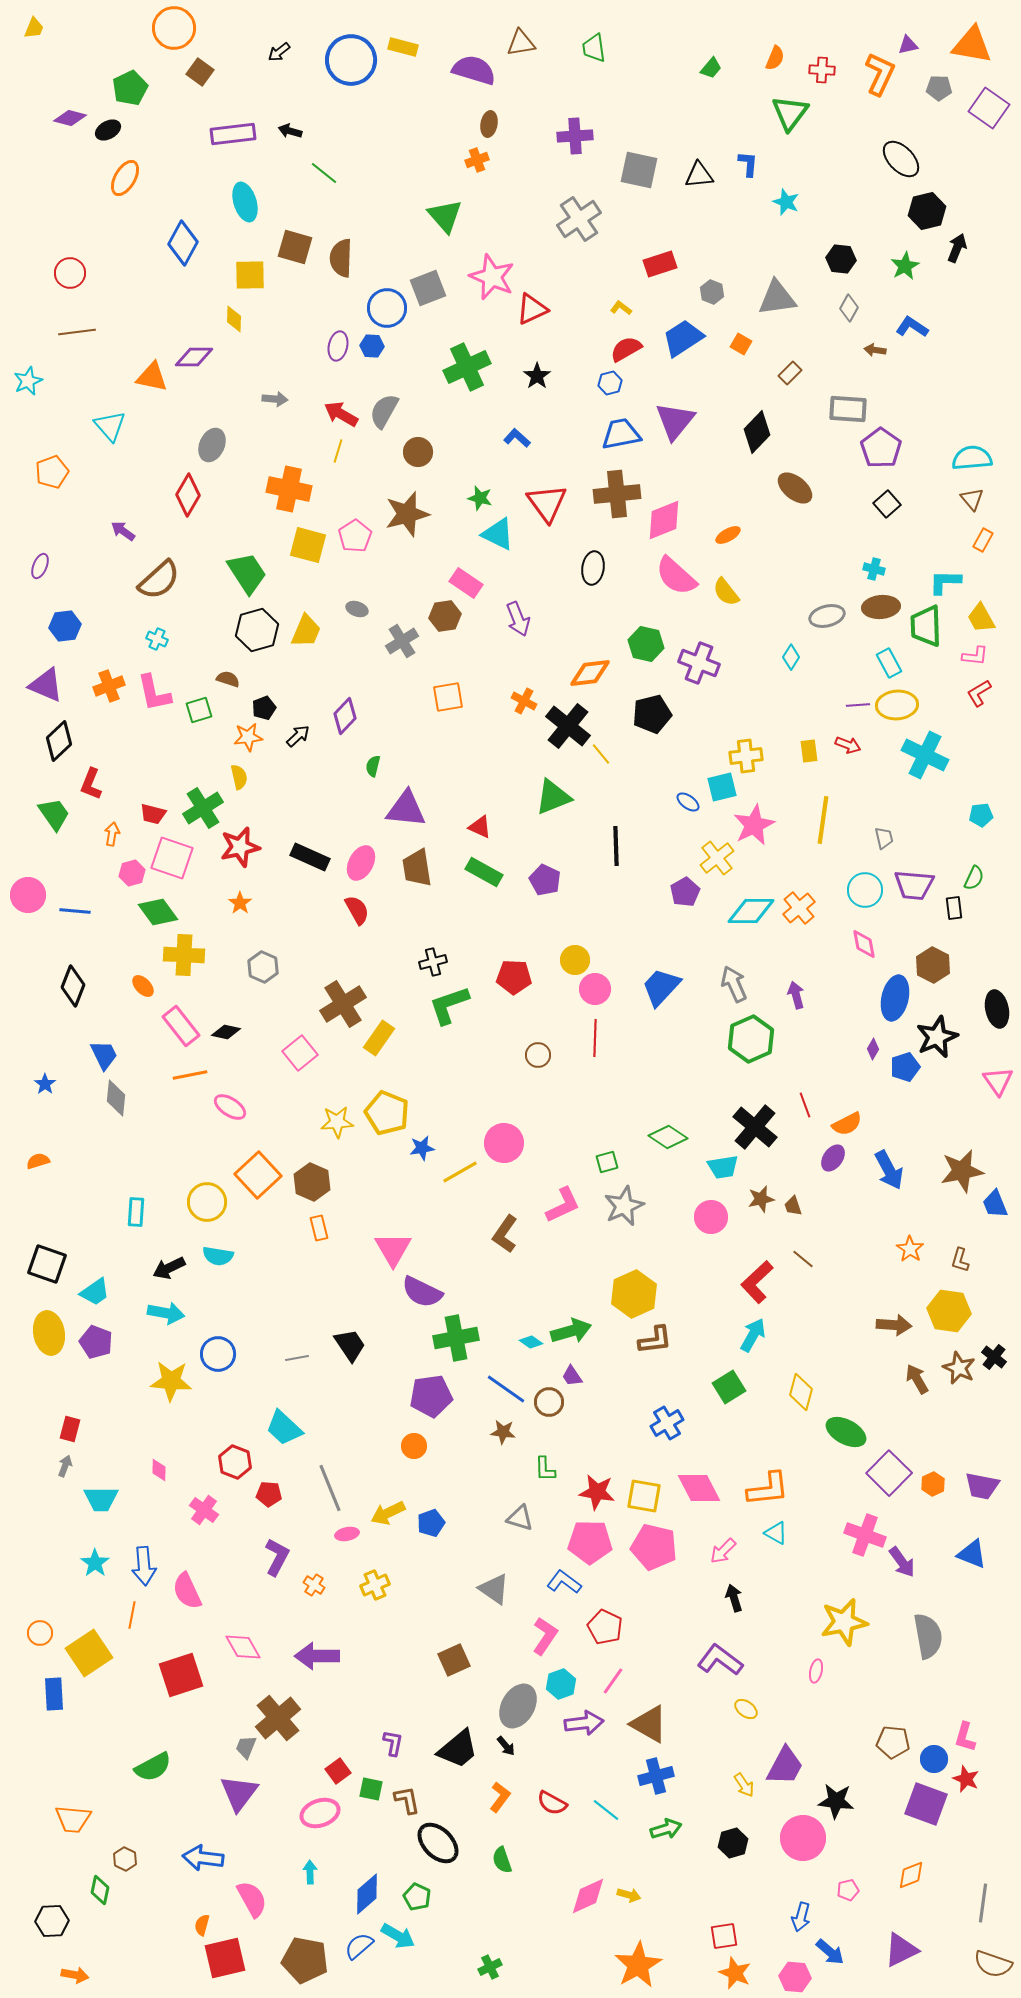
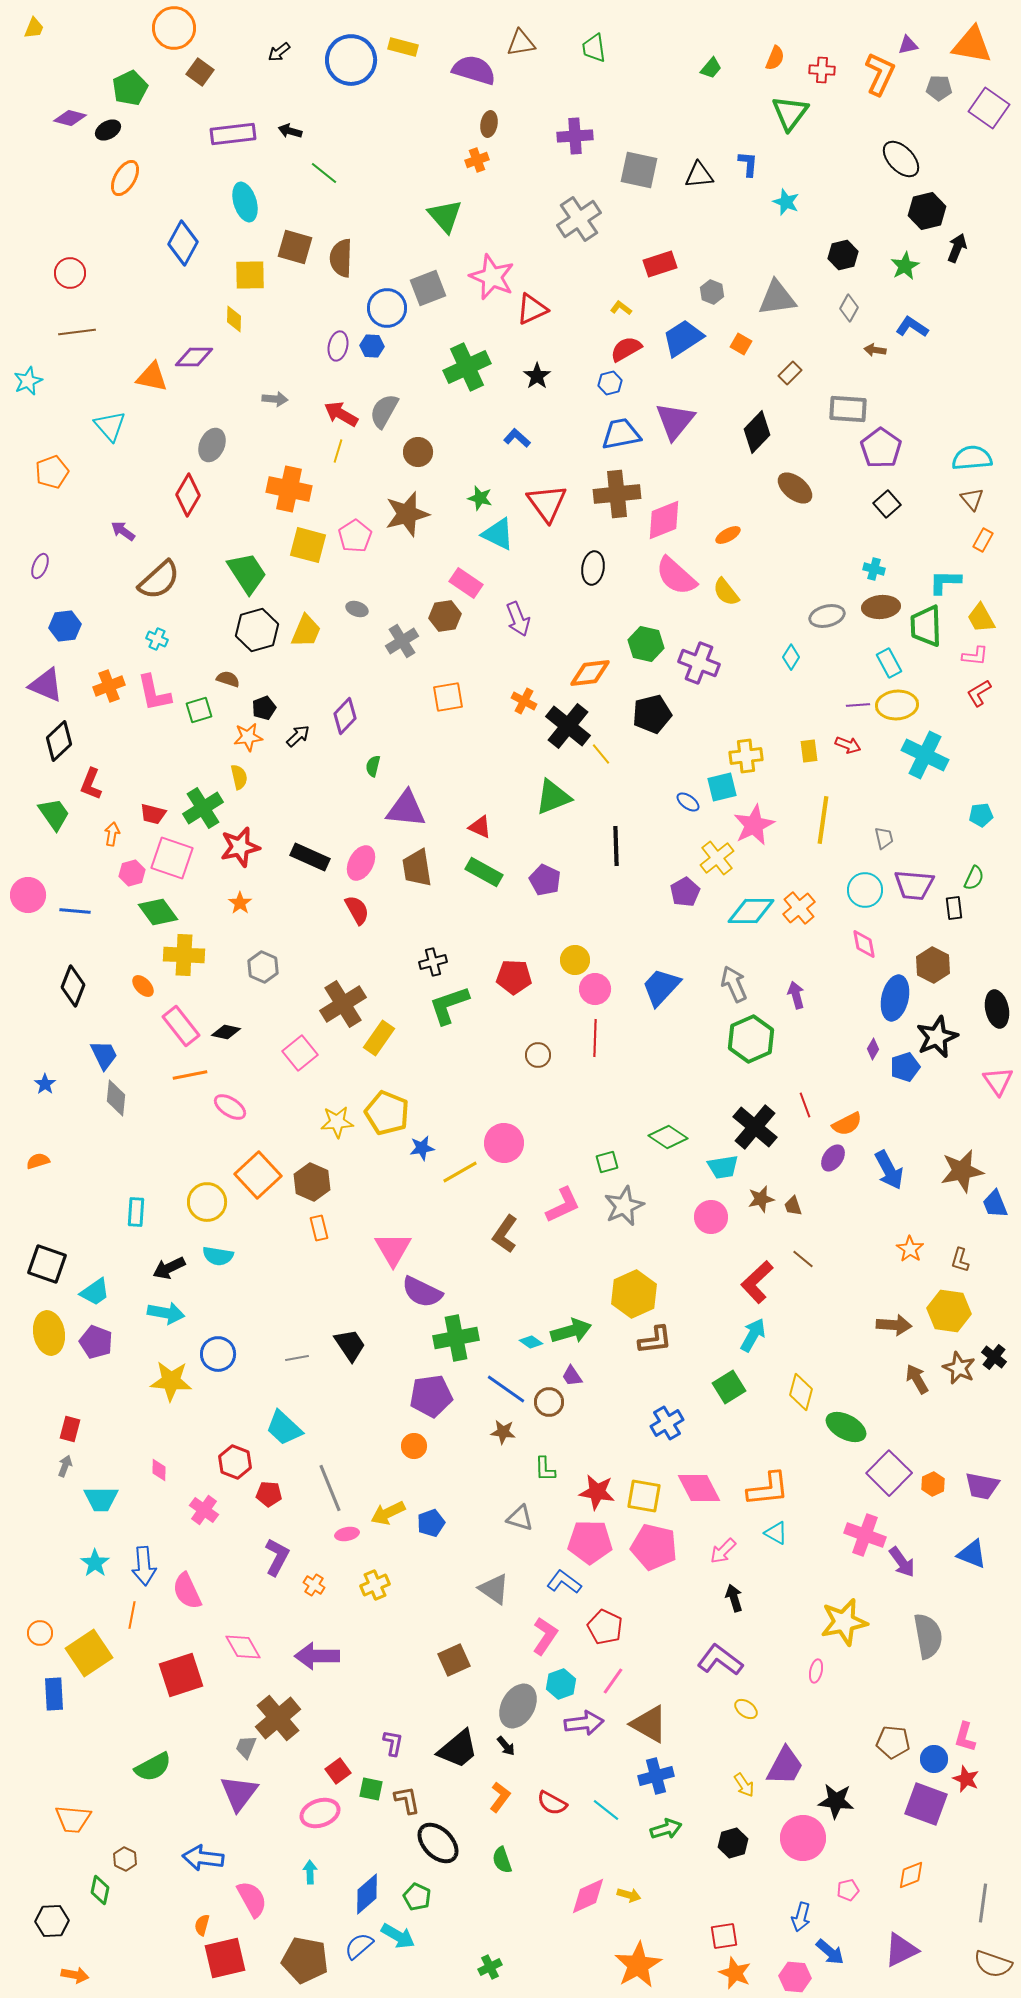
black hexagon at (841, 259): moved 2 px right, 4 px up; rotated 20 degrees counterclockwise
green ellipse at (846, 1432): moved 5 px up
